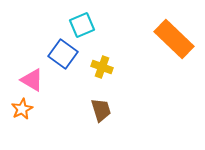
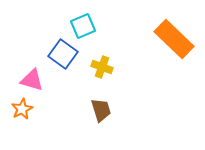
cyan square: moved 1 px right, 1 px down
pink triangle: rotated 15 degrees counterclockwise
